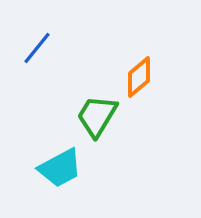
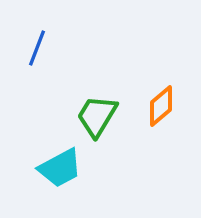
blue line: rotated 18 degrees counterclockwise
orange diamond: moved 22 px right, 29 px down
